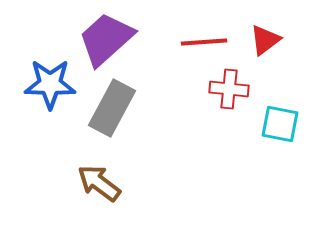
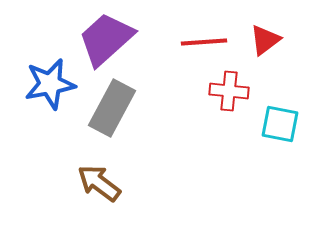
blue star: rotated 12 degrees counterclockwise
red cross: moved 2 px down
